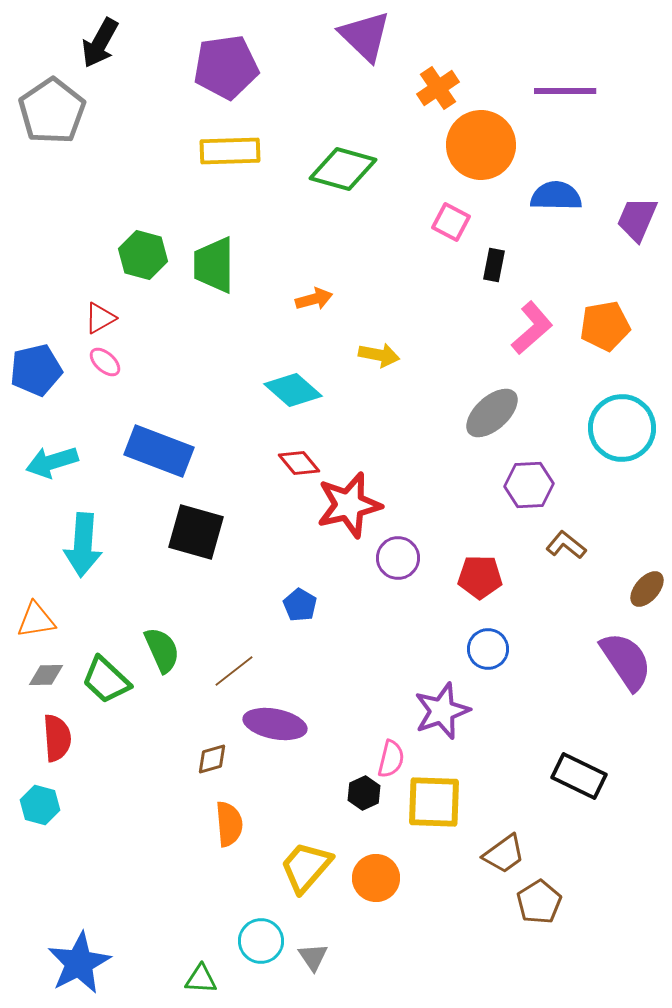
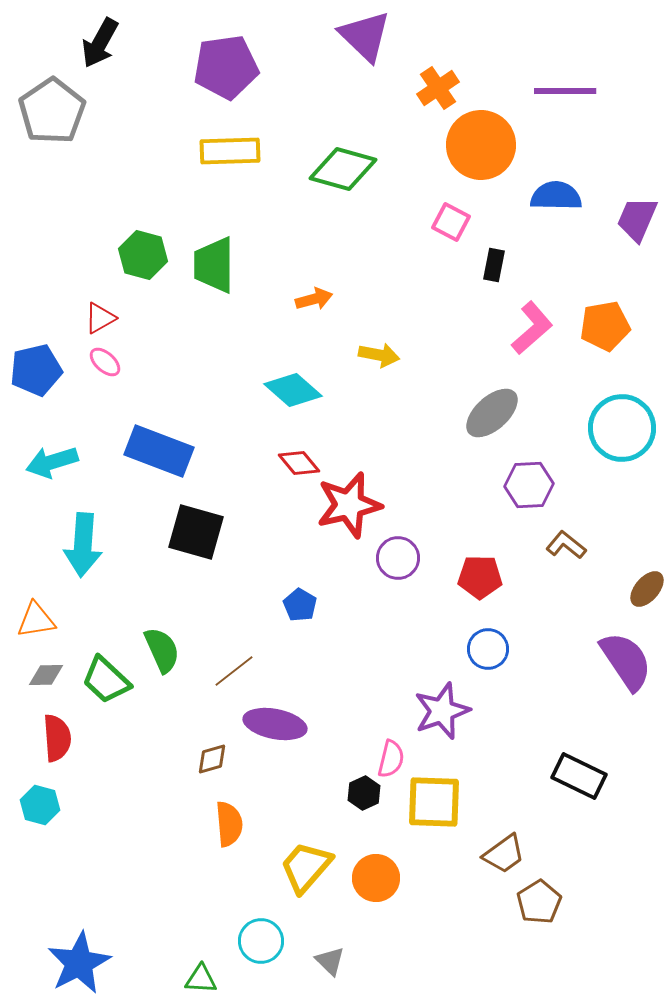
gray triangle at (313, 957): moved 17 px right, 4 px down; rotated 12 degrees counterclockwise
